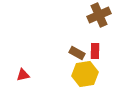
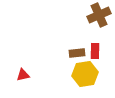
brown rectangle: rotated 35 degrees counterclockwise
